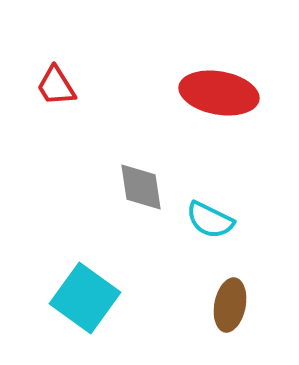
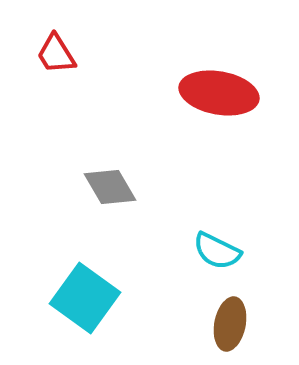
red trapezoid: moved 32 px up
gray diamond: moved 31 px left; rotated 22 degrees counterclockwise
cyan semicircle: moved 7 px right, 31 px down
brown ellipse: moved 19 px down
